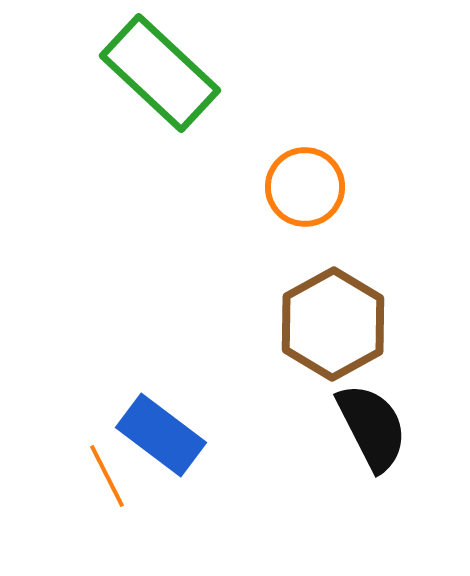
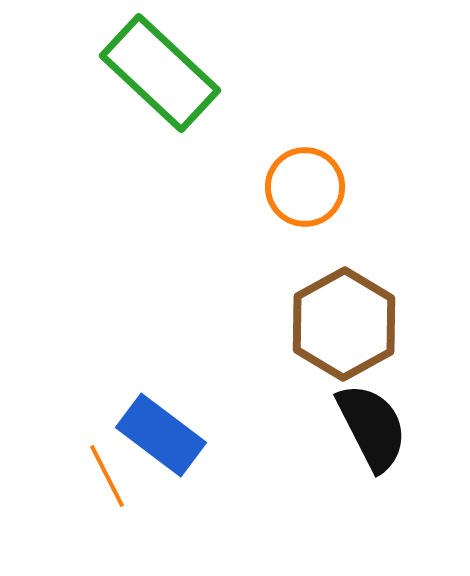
brown hexagon: moved 11 px right
